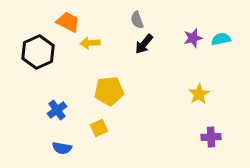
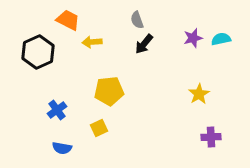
orange trapezoid: moved 2 px up
yellow arrow: moved 2 px right, 1 px up
